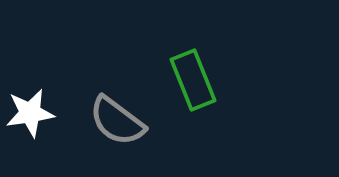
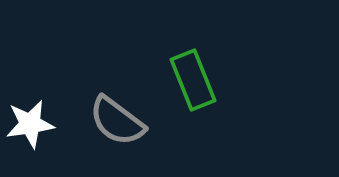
white star: moved 11 px down
